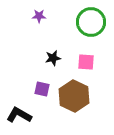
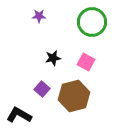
green circle: moved 1 px right
pink square: rotated 24 degrees clockwise
purple square: rotated 28 degrees clockwise
brown hexagon: rotated 20 degrees clockwise
